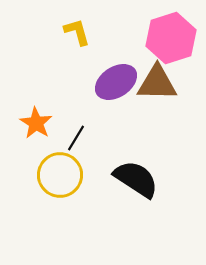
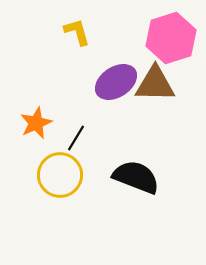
brown triangle: moved 2 px left, 1 px down
orange star: rotated 16 degrees clockwise
black semicircle: moved 2 px up; rotated 12 degrees counterclockwise
